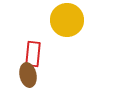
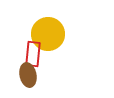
yellow circle: moved 19 px left, 14 px down
